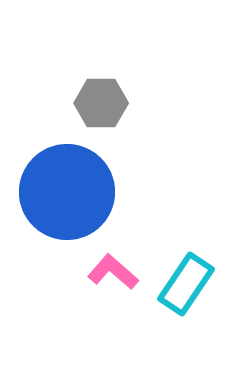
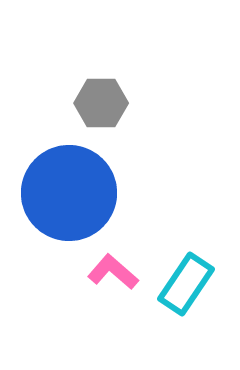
blue circle: moved 2 px right, 1 px down
